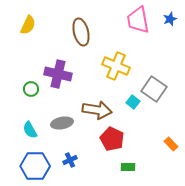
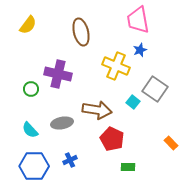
blue star: moved 30 px left, 31 px down
yellow semicircle: rotated 12 degrees clockwise
gray square: moved 1 px right
cyan semicircle: rotated 12 degrees counterclockwise
orange rectangle: moved 1 px up
blue hexagon: moved 1 px left
